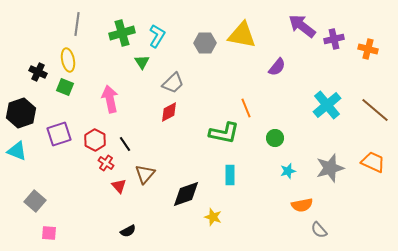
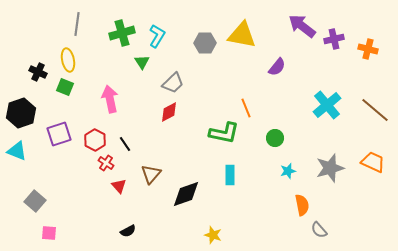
brown triangle: moved 6 px right
orange semicircle: rotated 90 degrees counterclockwise
yellow star: moved 18 px down
